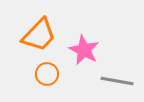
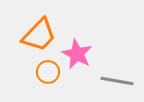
pink star: moved 7 px left, 4 px down
orange circle: moved 1 px right, 2 px up
